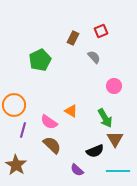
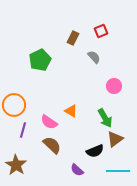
brown triangle: rotated 24 degrees clockwise
